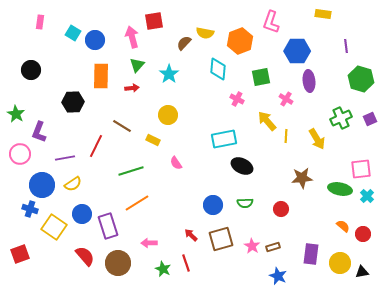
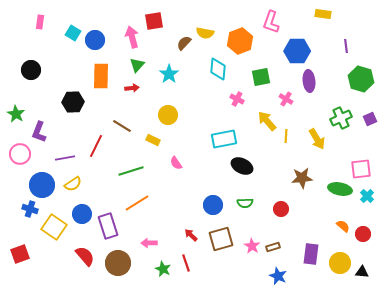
black triangle at (362, 272): rotated 16 degrees clockwise
